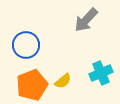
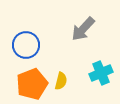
gray arrow: moved 3 px left, 9 px down
yellow semicircle: moved 2 px left; rotated 36 degrees counterclockwise
orange pentagon: moved 1 px up
